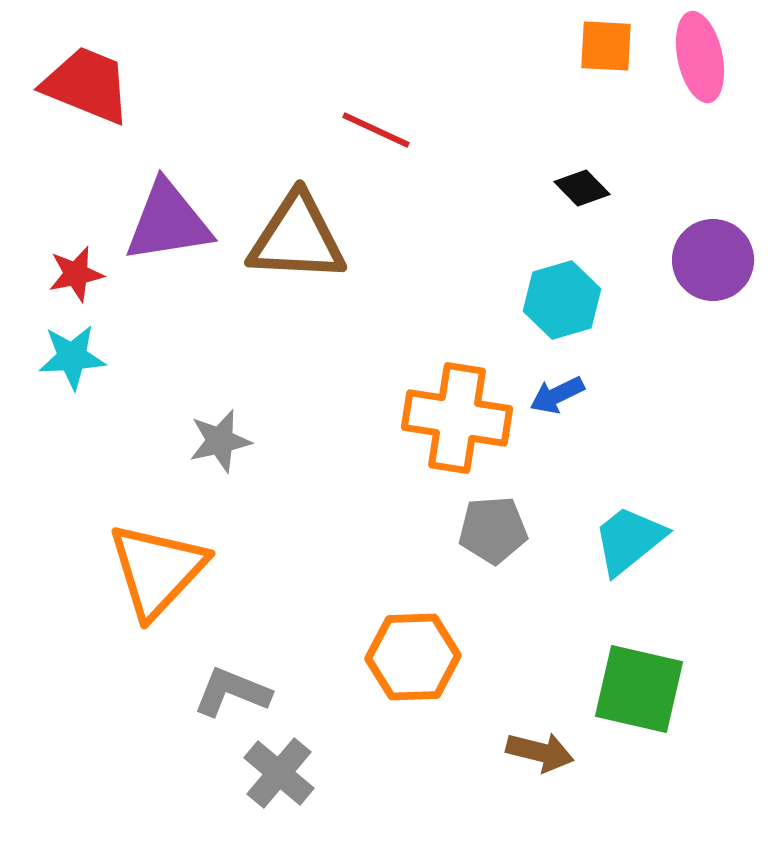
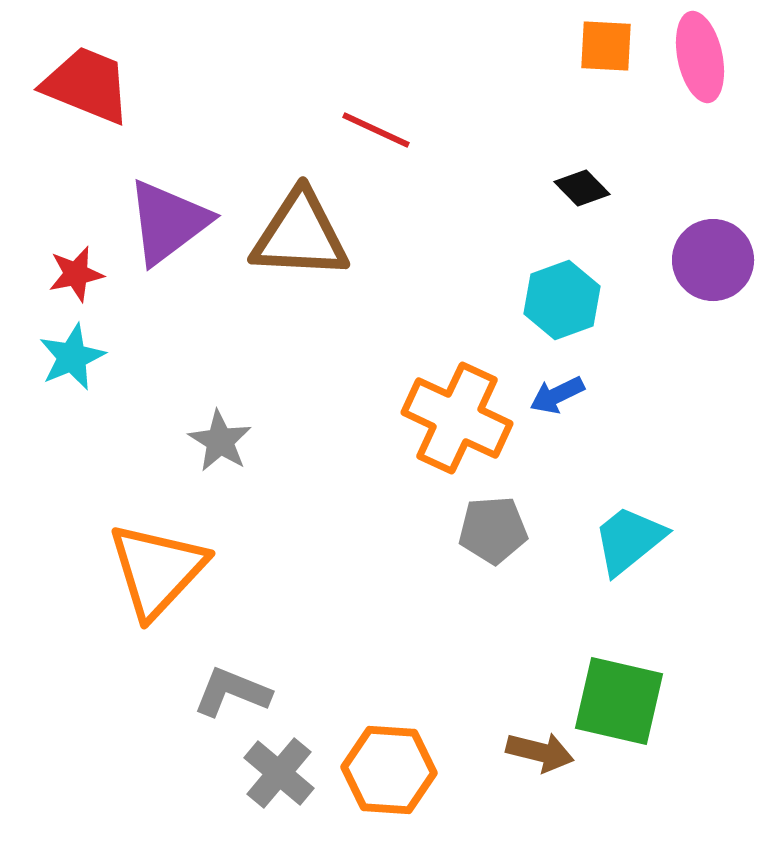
purple triangle: rotated 28 degrees counterclockwise
brown triangle: moved 3 px right, 3 px up
cyan hexagon: rotated 4 degrees counterclockwise
cyan star: rotated 20 degrees counterclockwise
orange cross: rotated 16 degrees clockwise
gray star: rotated 28 degrees counterclockwise
orange hexagon: moved 24 px left, 113 px down; rotated 6 degrees clockwise
green square: moved 20 px left, 12 px down
